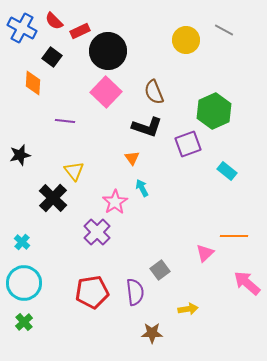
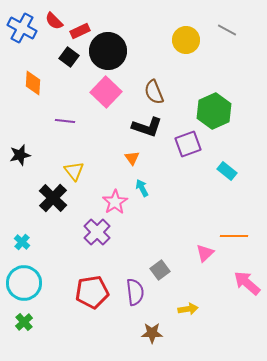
gray line: moved 3 px right
black square: moved 17 px right
